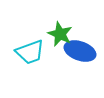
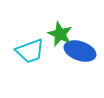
cyan trapezoid: moved 1 px up
